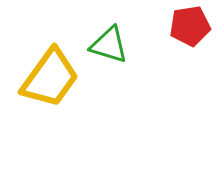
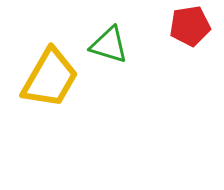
yellow trapezoid: rotated 6 degrees counterclockwise
